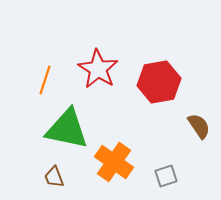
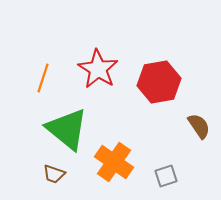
orange line: moved 2 px left, 2 px up
green triangle: rotated 27 degrees clockwise
brown trapezoid: moved 3 px up; rotated 50 degrees counterclockwise
